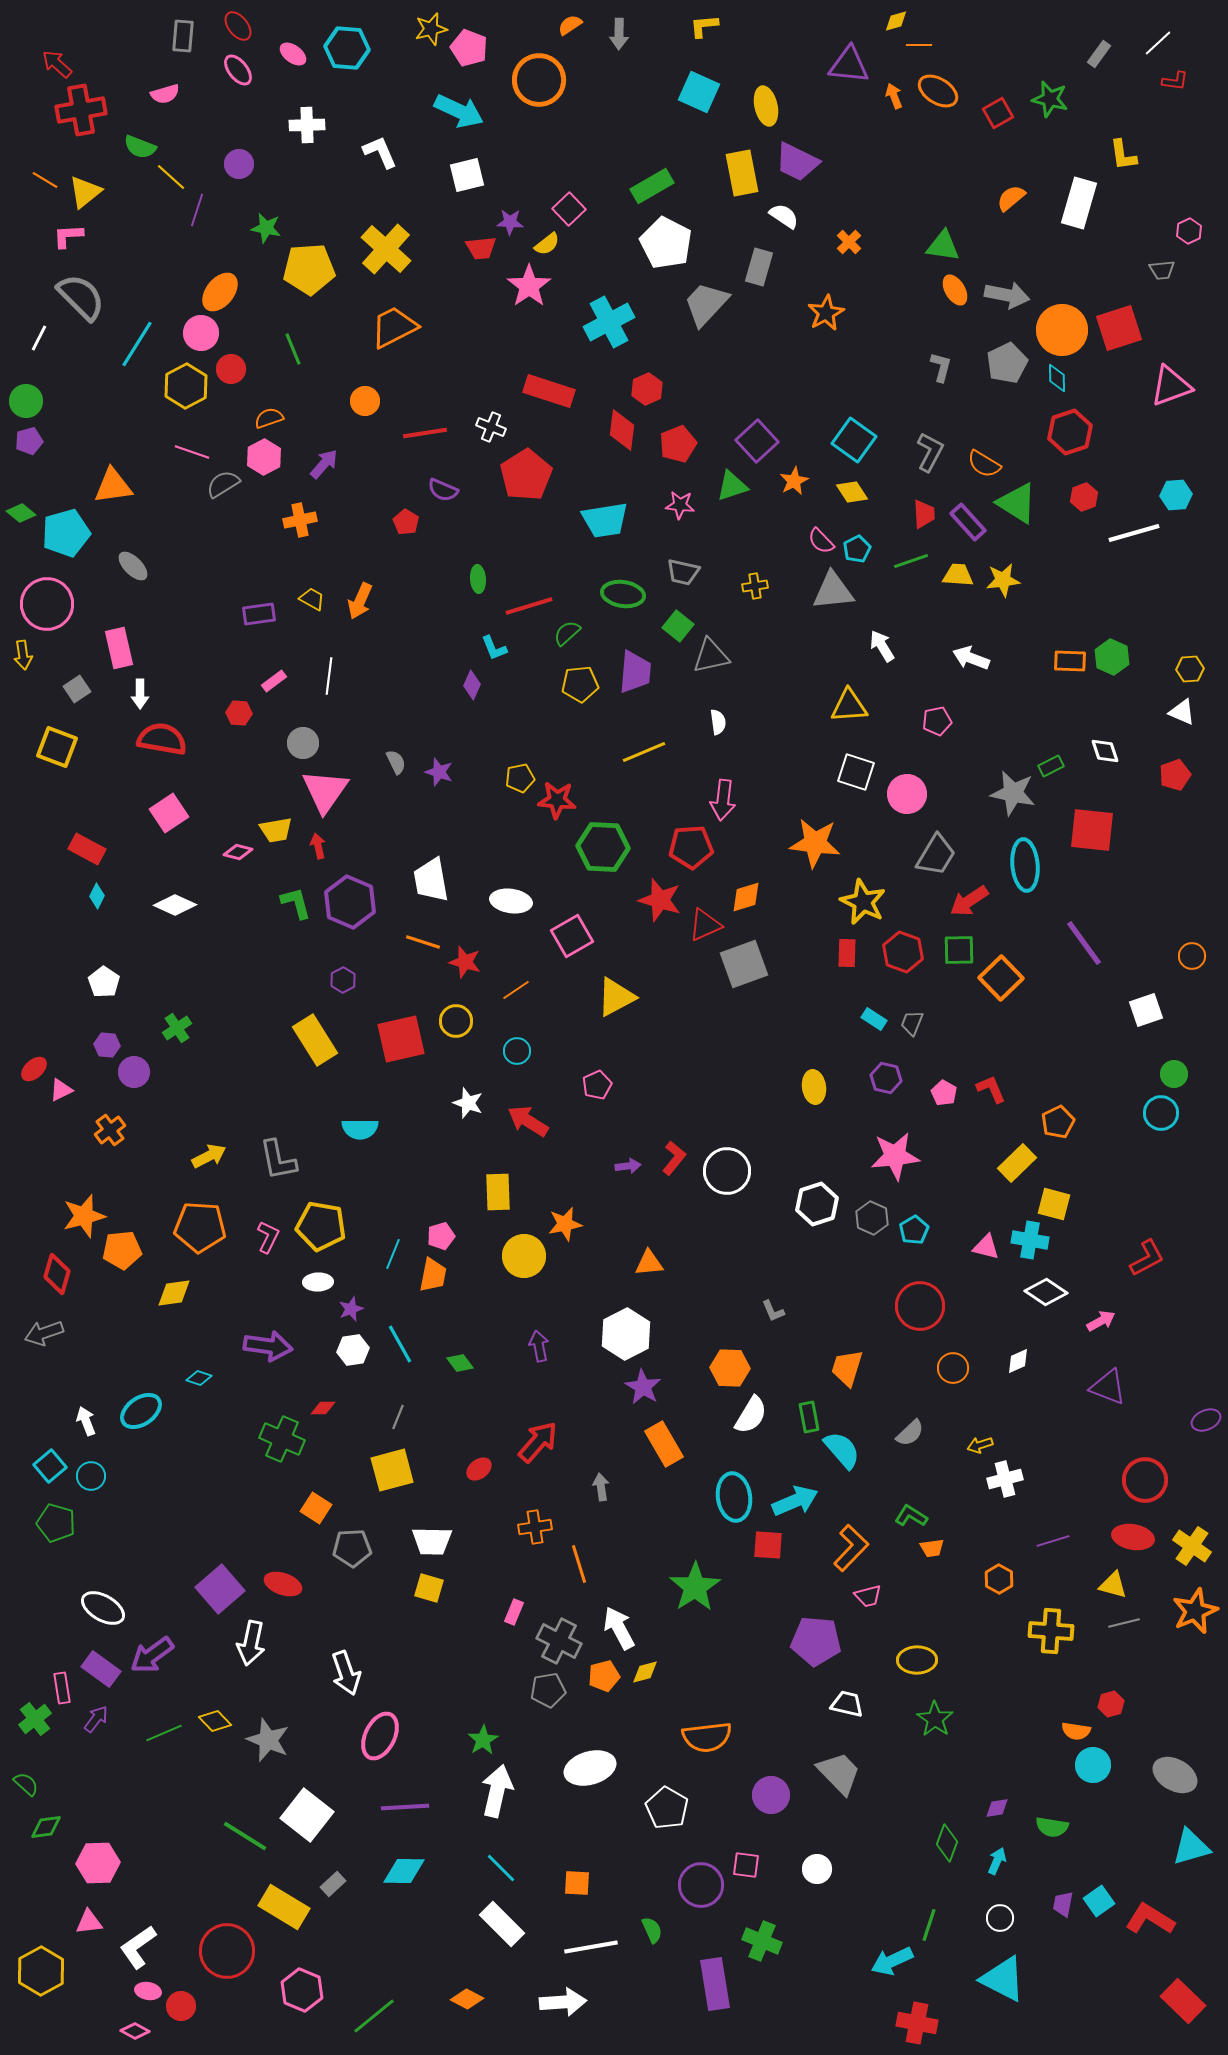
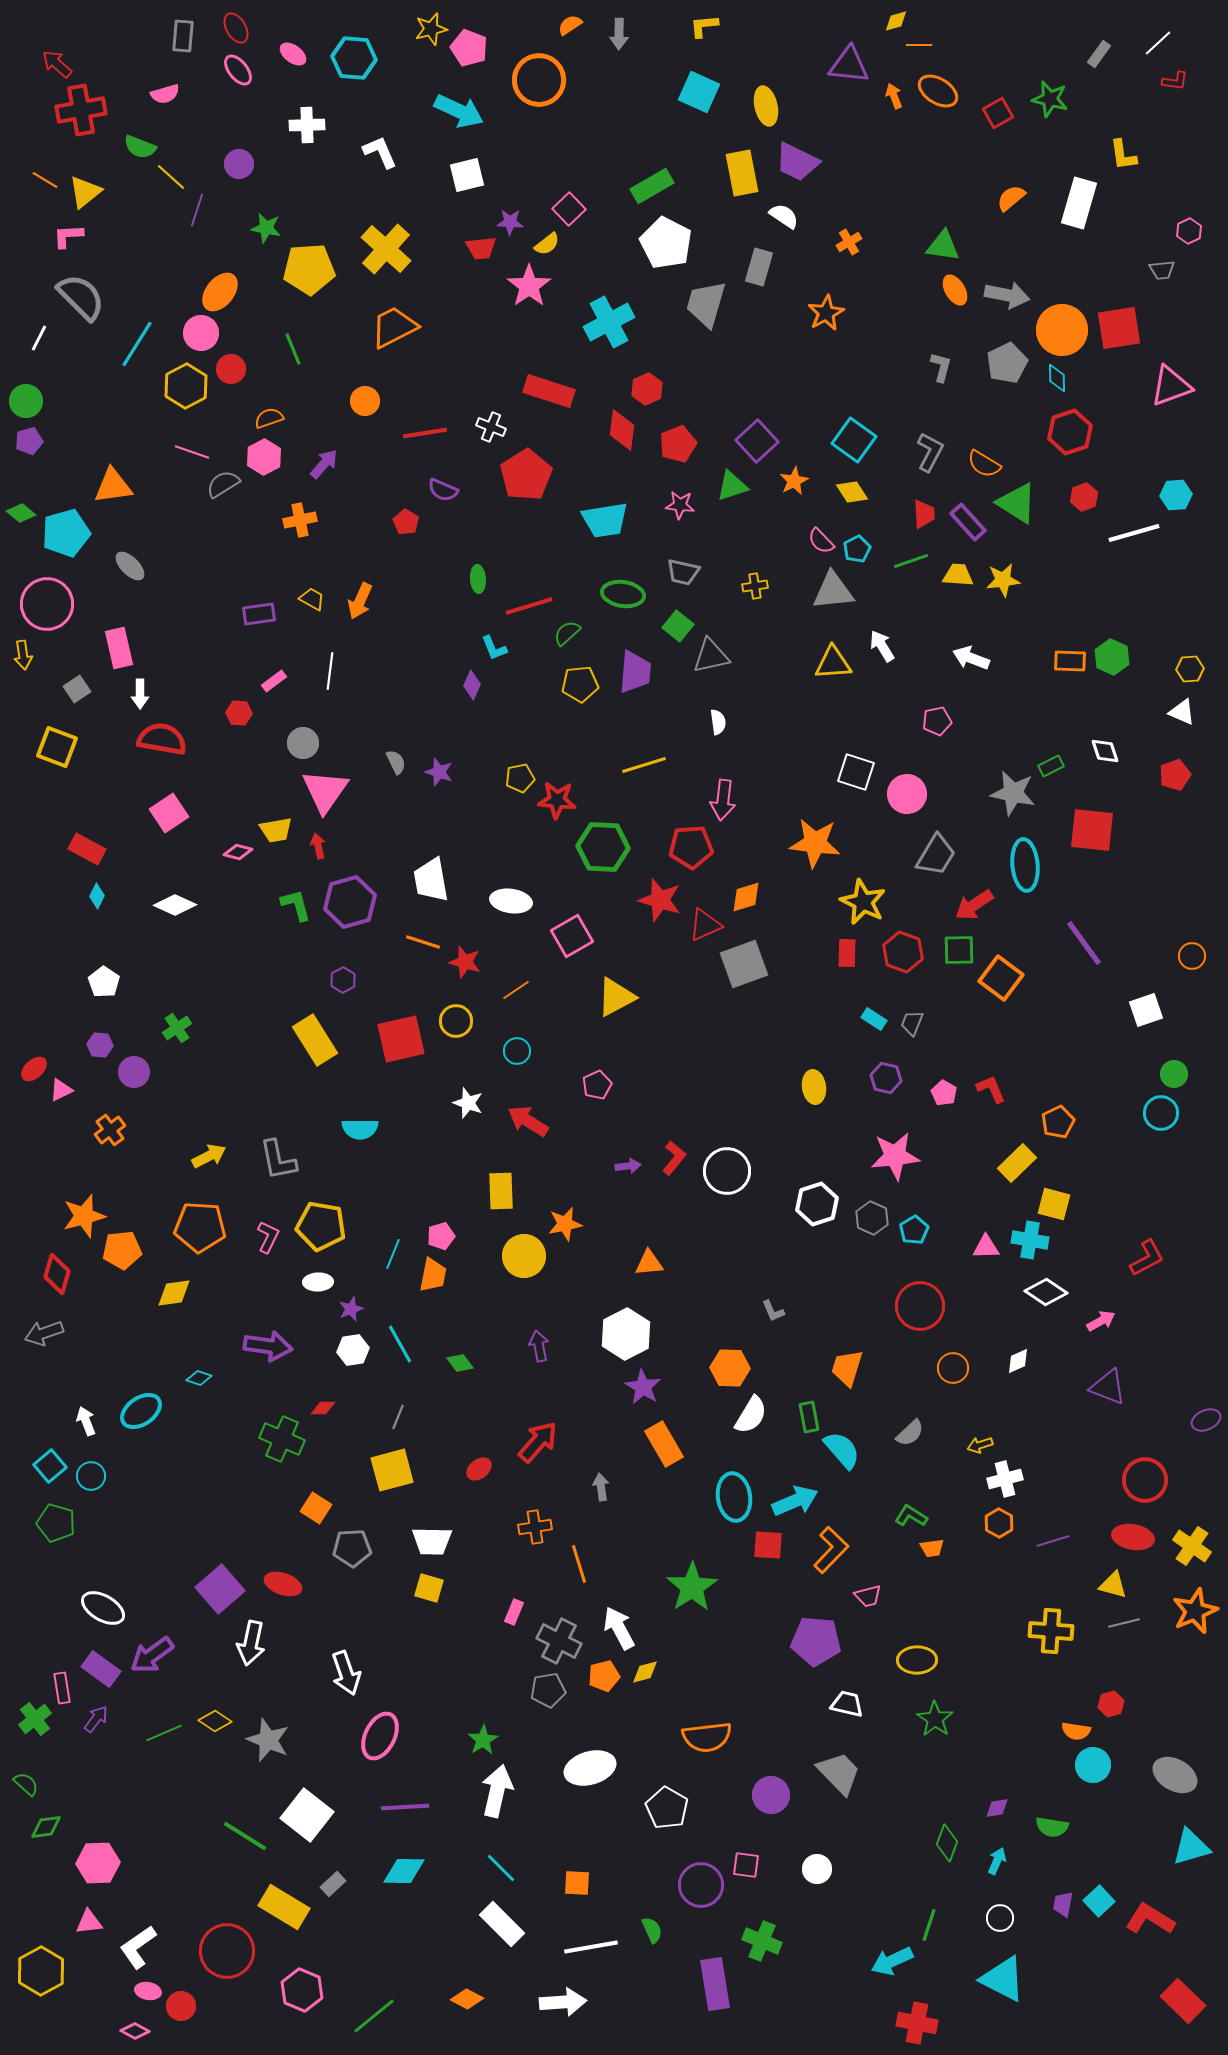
red ellipse at (238, 26): moved 2 px left, 2 px down; rotated 8 degrees clockwise
cyan hexagon at (347, 48): moved 7 px right, 10 px down
orange cross at (849, 242): rotated 15 degrees clockwise
gray trapezoid at (706, 304): rotated 27 degrees counterclockwise
red square at (1119, 328): rotated 9 degrees clockwise
gray ellipse at (133, 566): moved 3 px left
white line at (329, 676): moved 1 px right, 5 px up
yellow triangle at (849, 706): moved 16 px left, 43 px up
yellow line at (644, 752): moved 13 px down; rotated 6 degrees clockwise
red arrow at (969, 901): moved 5 px right, 4 px down
purple hexagon at (350, 902): rotated 21 degrees clockwise
green L-shape at (296, 903): moved 2 px down
orange square at (1001, 978): rotated 9 degrees counterclockwise
purple hexagon at (107, 1045): moved 7 px left
yellow rectangle at (498, 1192): moved 3 px right, 1 px up
pink triangle at (986, 1247): rotated 16 degrees counterclockwise
orange L-shape at (851, 1548): moved 20 px left, 2 px down
orange hexagon at (999, 1579): moved 56 px up
green star at (695, 1587): moved 3 px left
yellow diamond at (215, 1721): rotated 12 degrees counterclockwise
cyan square at (1099, 1901): rotated 8 degrees counterclockwise
